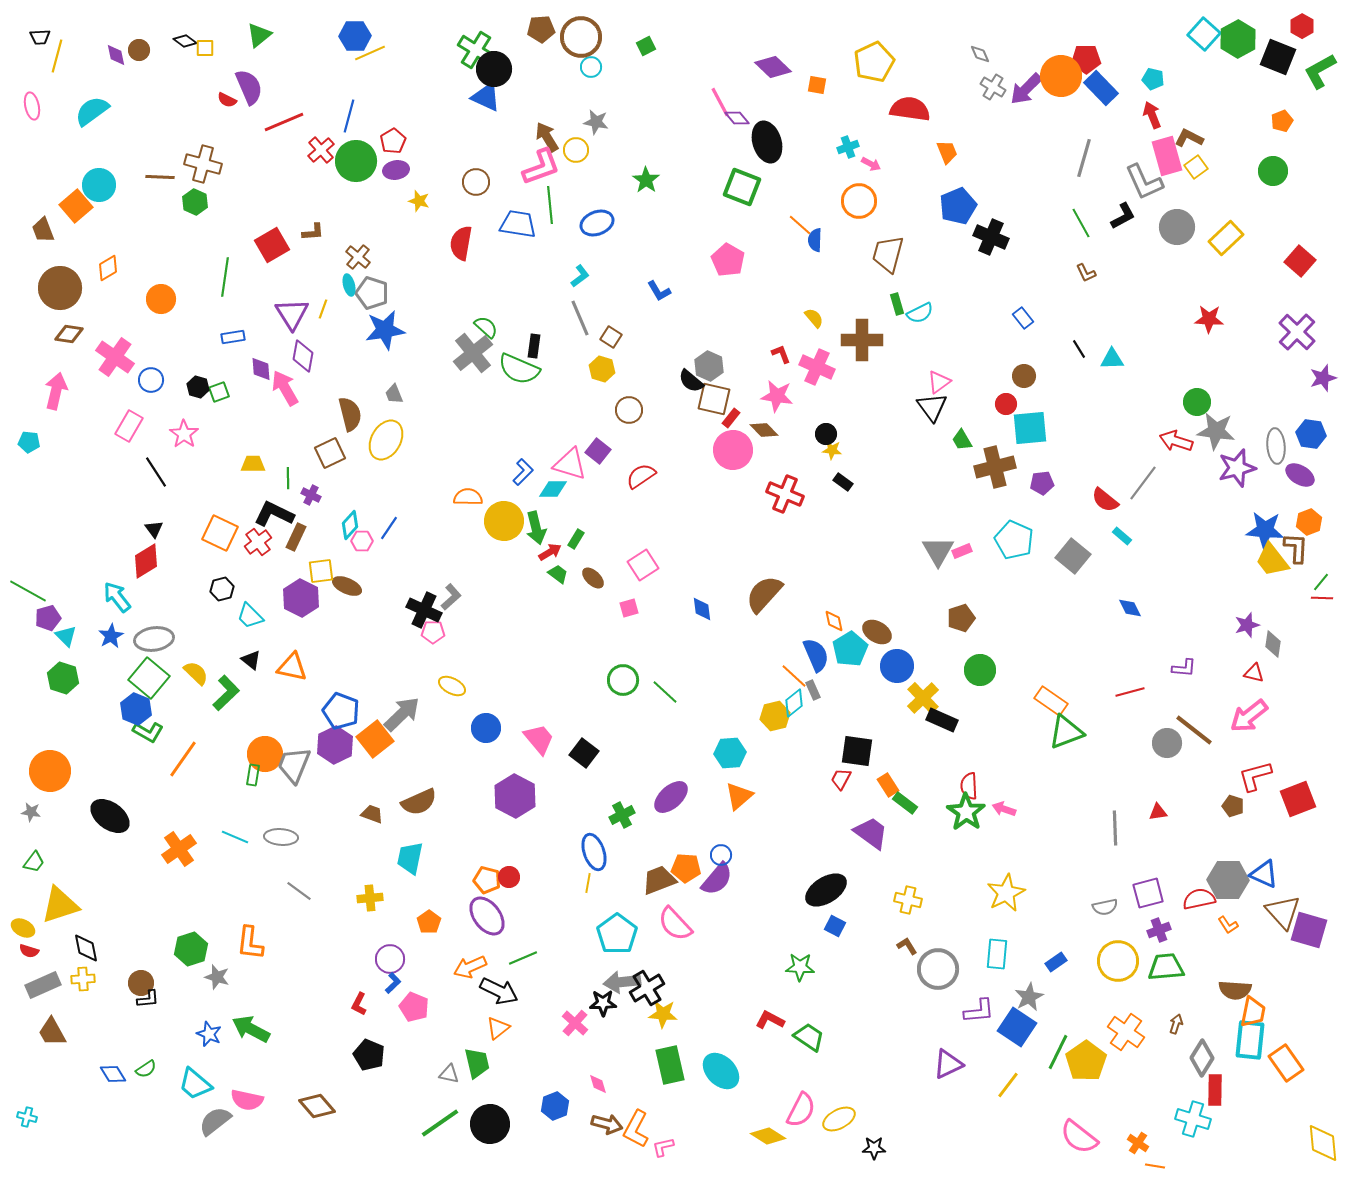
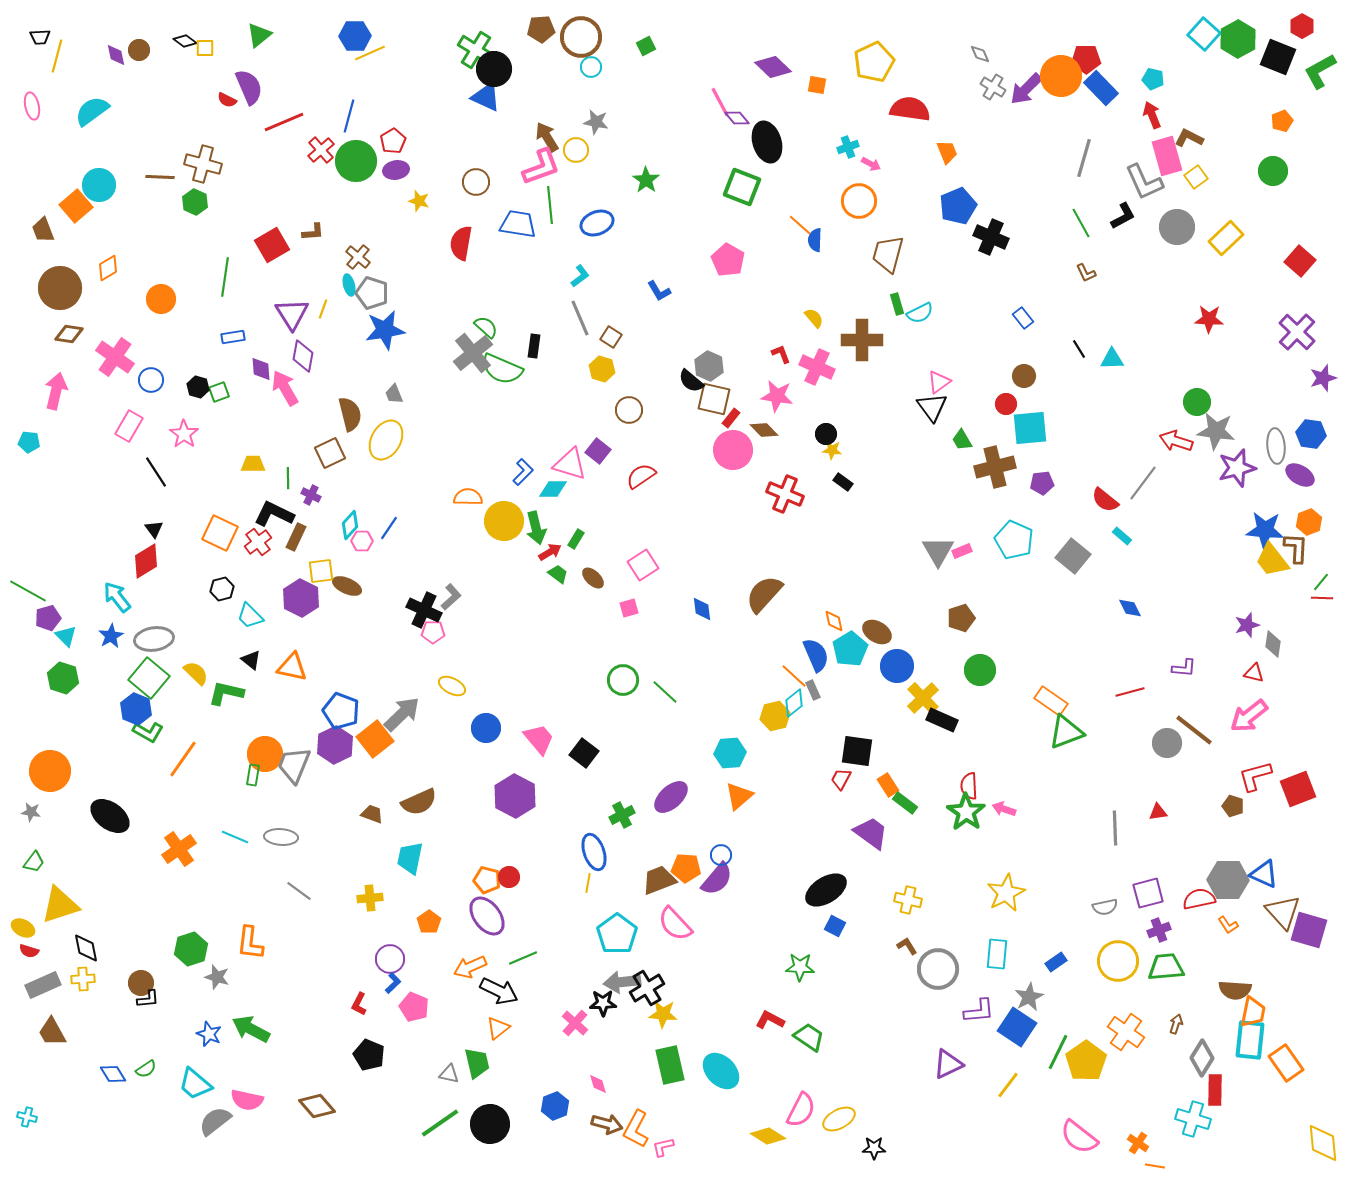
yellow square at (1196, 167): moved 10 px down
green semicircle at (519, 369): moved 17 px left
green L-shape at (226, 693): rotated 123 degrees counterclockwise
red square at (1298, 799): moved 10 px up
